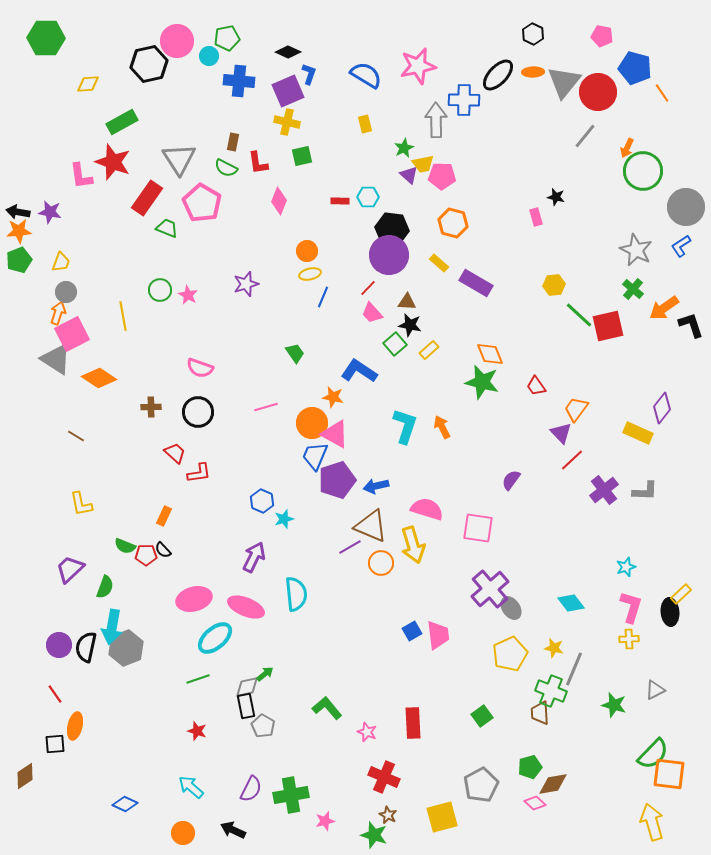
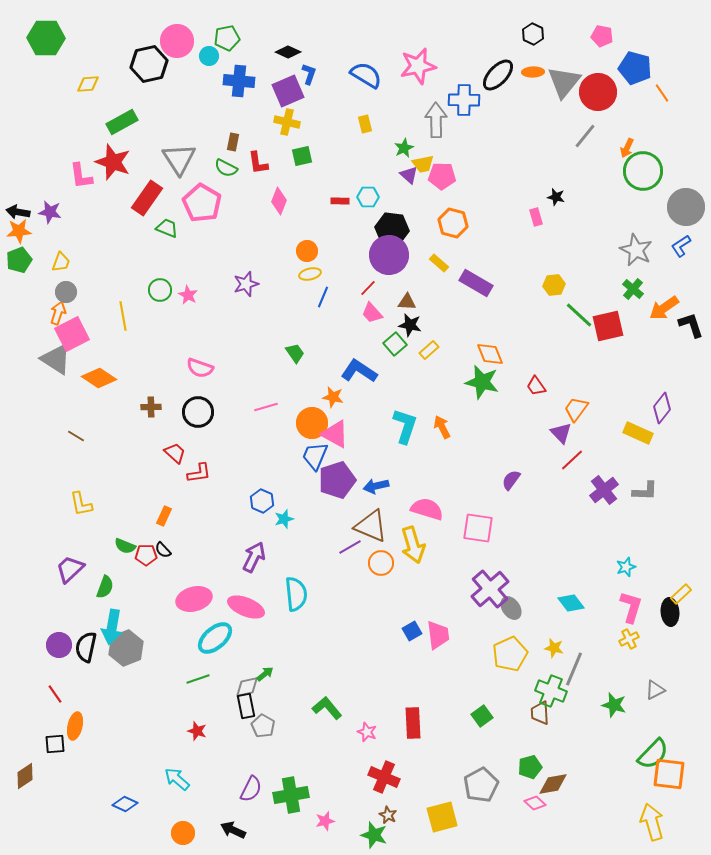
yellow cross at (629, 639): rotated 24 degrees counterclockwise
cyan arrow at (191, 787): moved 14 px left, 8 px up
